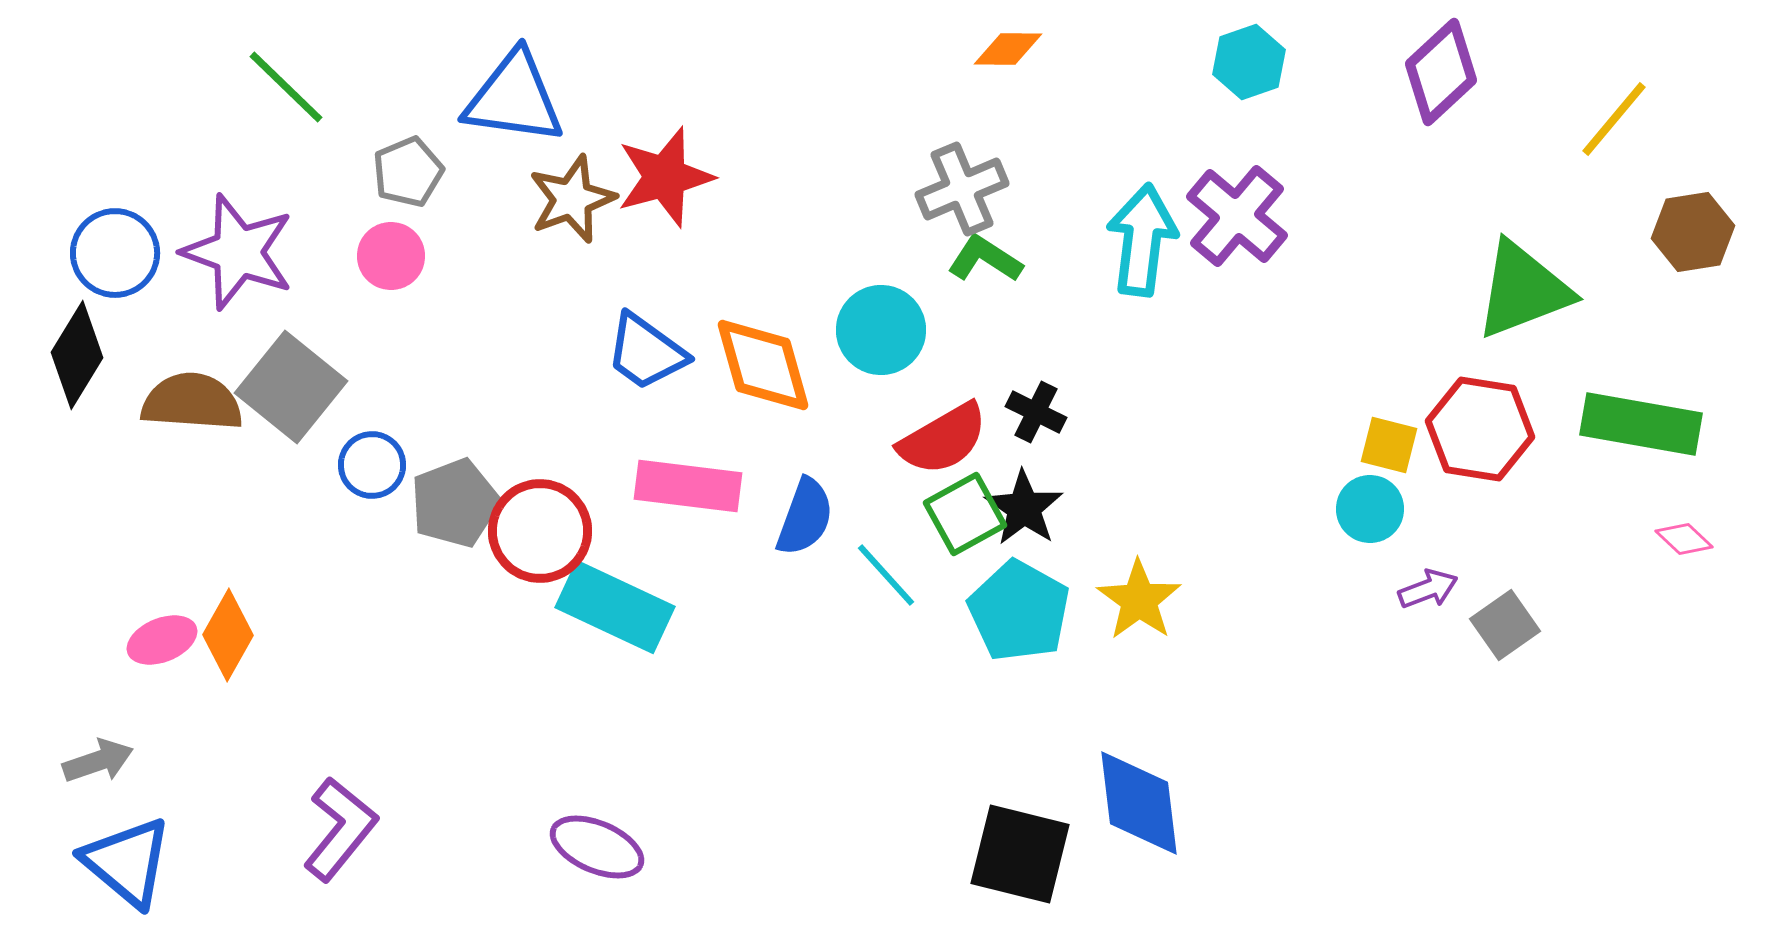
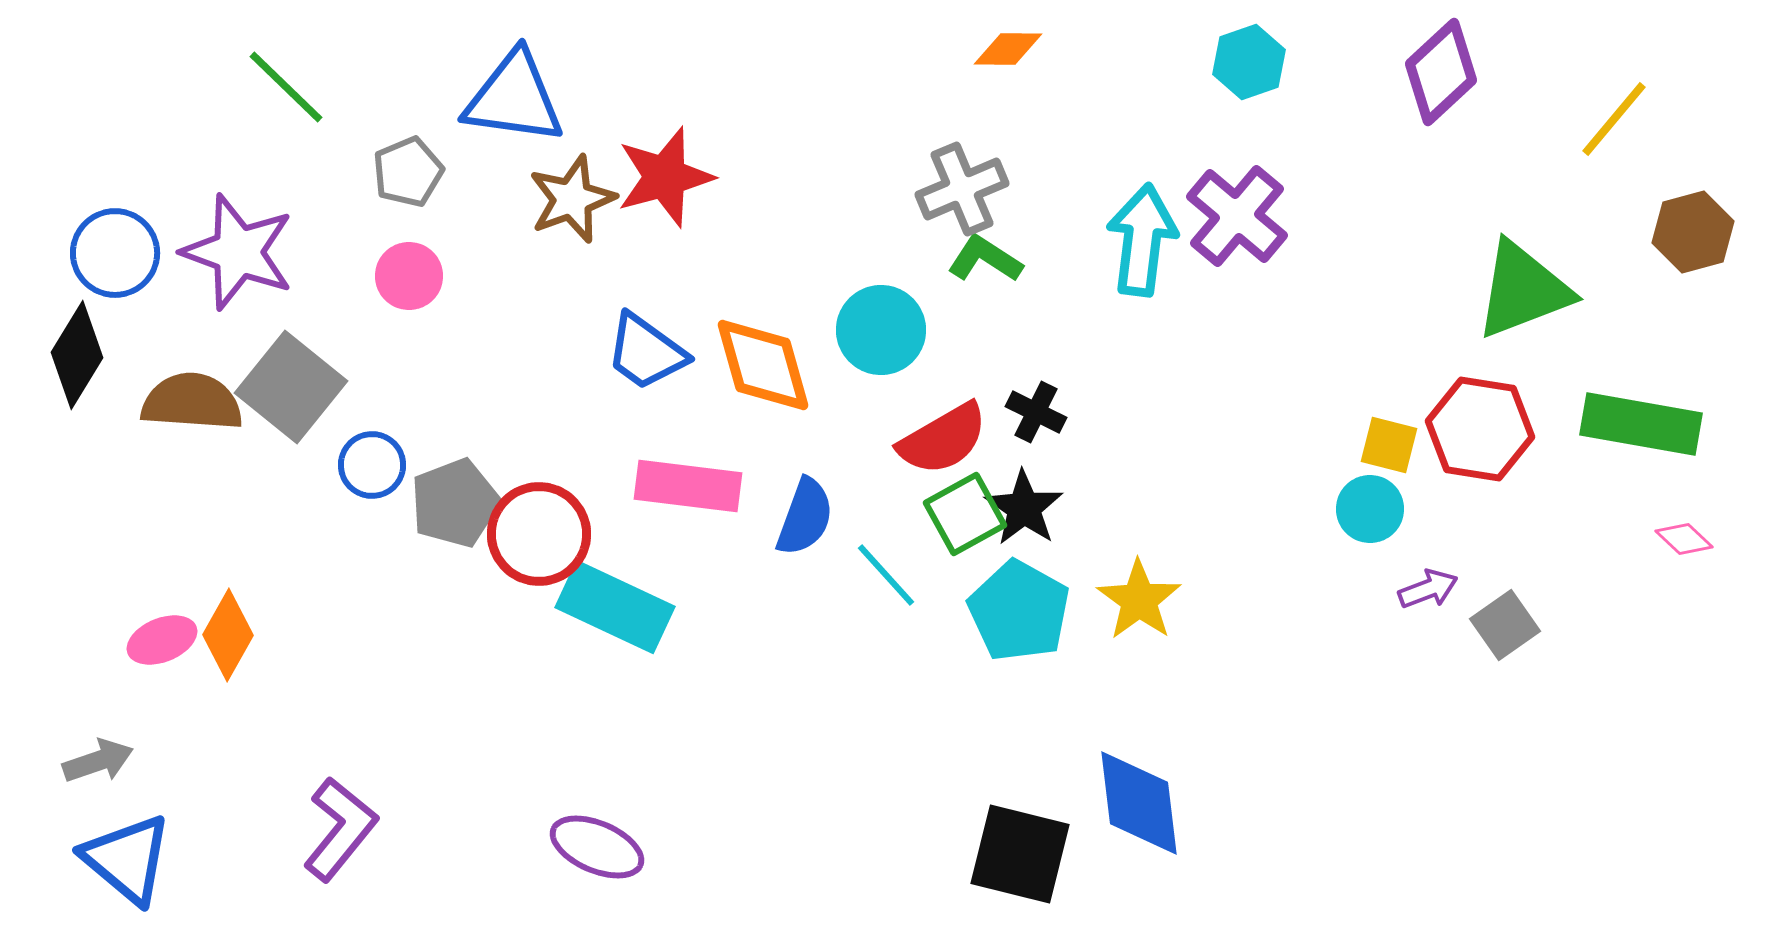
brown hexagon at (1693, 232): rotated 6 degrees counterclockwise
pink circle at (391, 256): moved 18 px right, 20 px down
red circle at (540, 531): moved 1 px left, 3 px down
blue triangle at (127, 862): moved 3 px up
